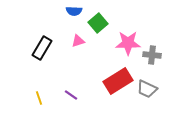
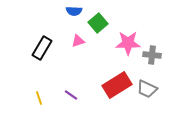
red rectangle: moved 1 px left, 4 px down
